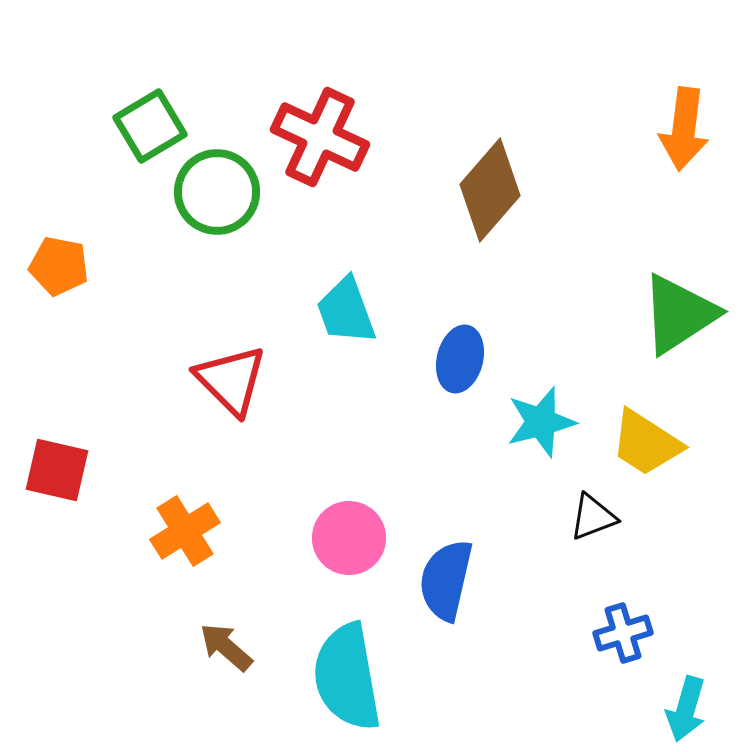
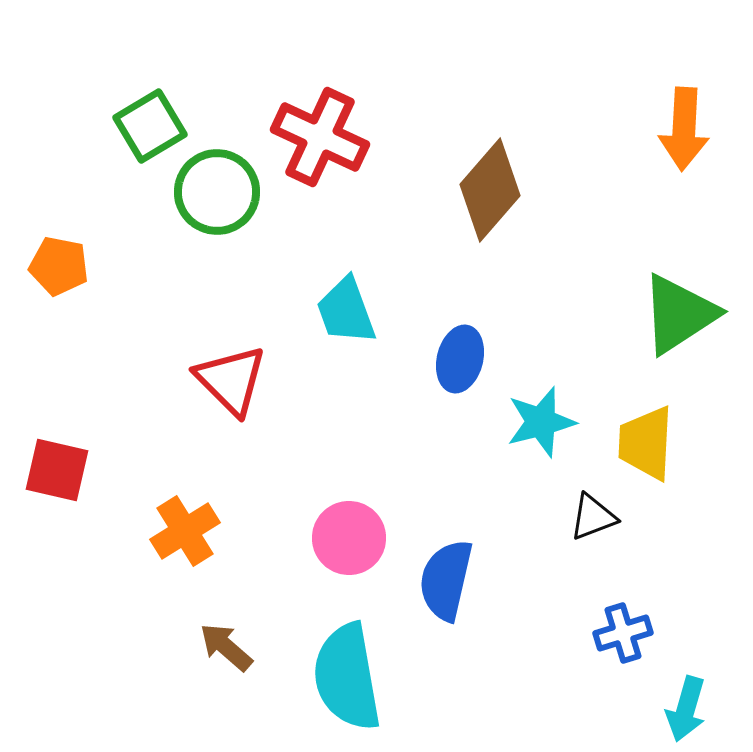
orange arrow: rotated 4 degrees counterclockwise
yellow trapezoid: rotated 60 degrees clockwise
